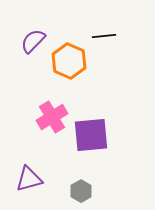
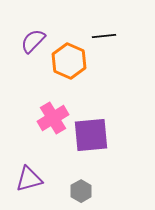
pink cross: moved 1 px right, 1 px down
